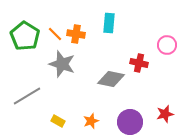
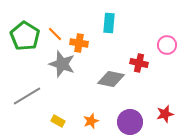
orange cross: moved 3 px right, 9 px down
